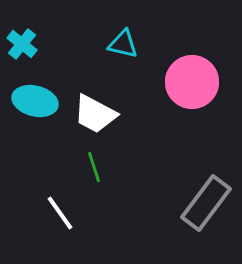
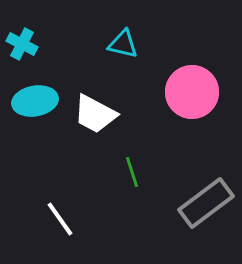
cyan cross: rotated 12 degrees counterclockwise
pink circle: moved 10 px down
cyan ellipse: rotated 24 degrees counterclockwise
green line: moved 38 px right, 5 px down
gray rectangle: rotated 16 degrees clockwise
white line: moved 6 px down
